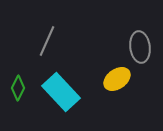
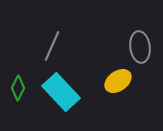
gray line: moved 5 px right, 5 px down
yellow ellipse: moved 1 px right, 2 px down
